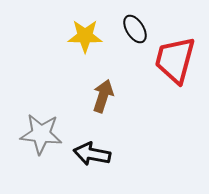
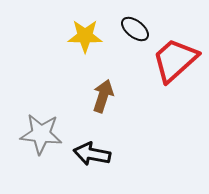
black ellipse: rotated 20 degrees counterclockwise
red trapezoid: rotated 33 degrees clockwise
